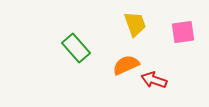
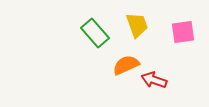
yellow trapezoid: moved 2 px right, 1 px down
green rectangle: moved 19 px right, 15 px up
